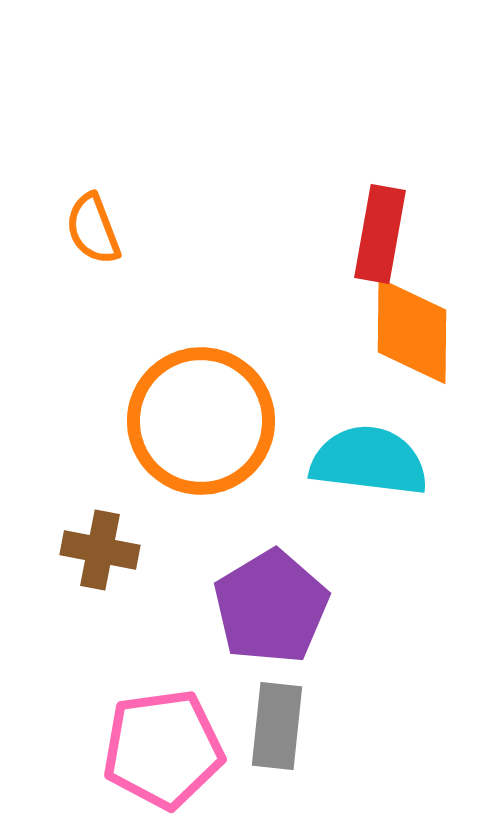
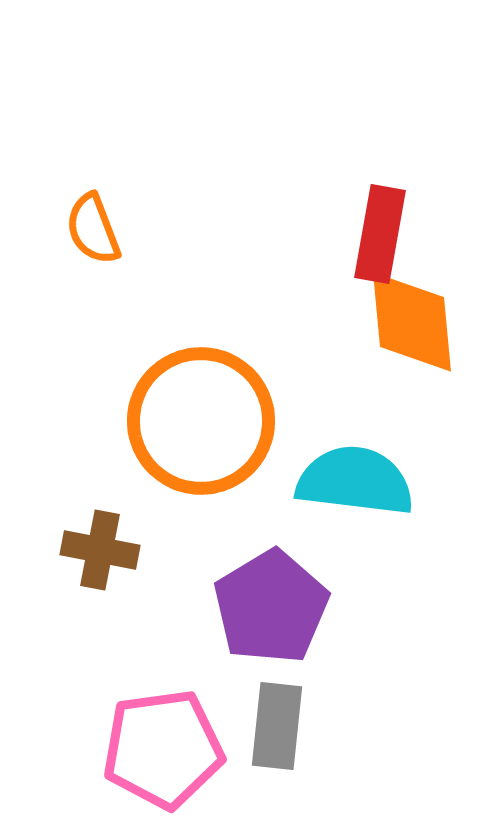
orange diamond: moved 9 px up; rotated 6 degrees counterclockwise
cyan semicircle: moved 14 px left, 20 px down
